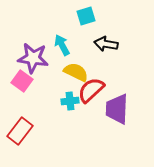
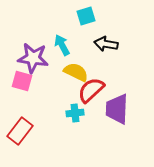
pink square: rotated 20 degrees counterclockwise
cyan cross: moved 5 px right, 12 px down
